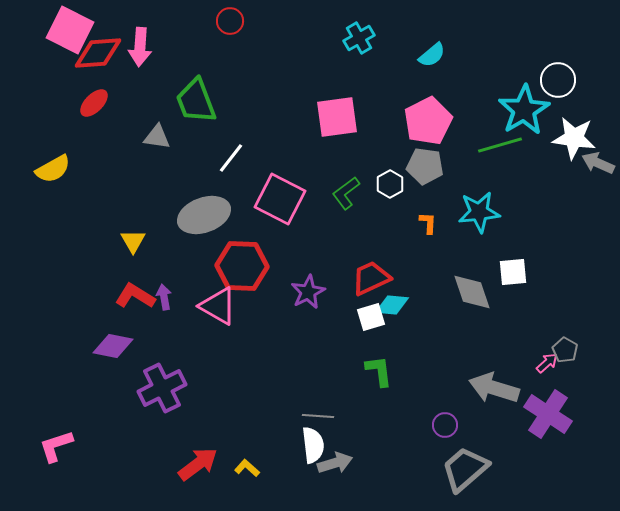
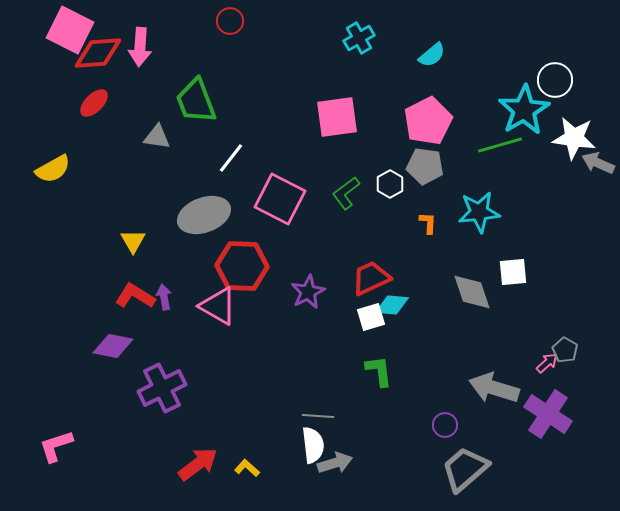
white circle at (558, 80): moved 3 px left
